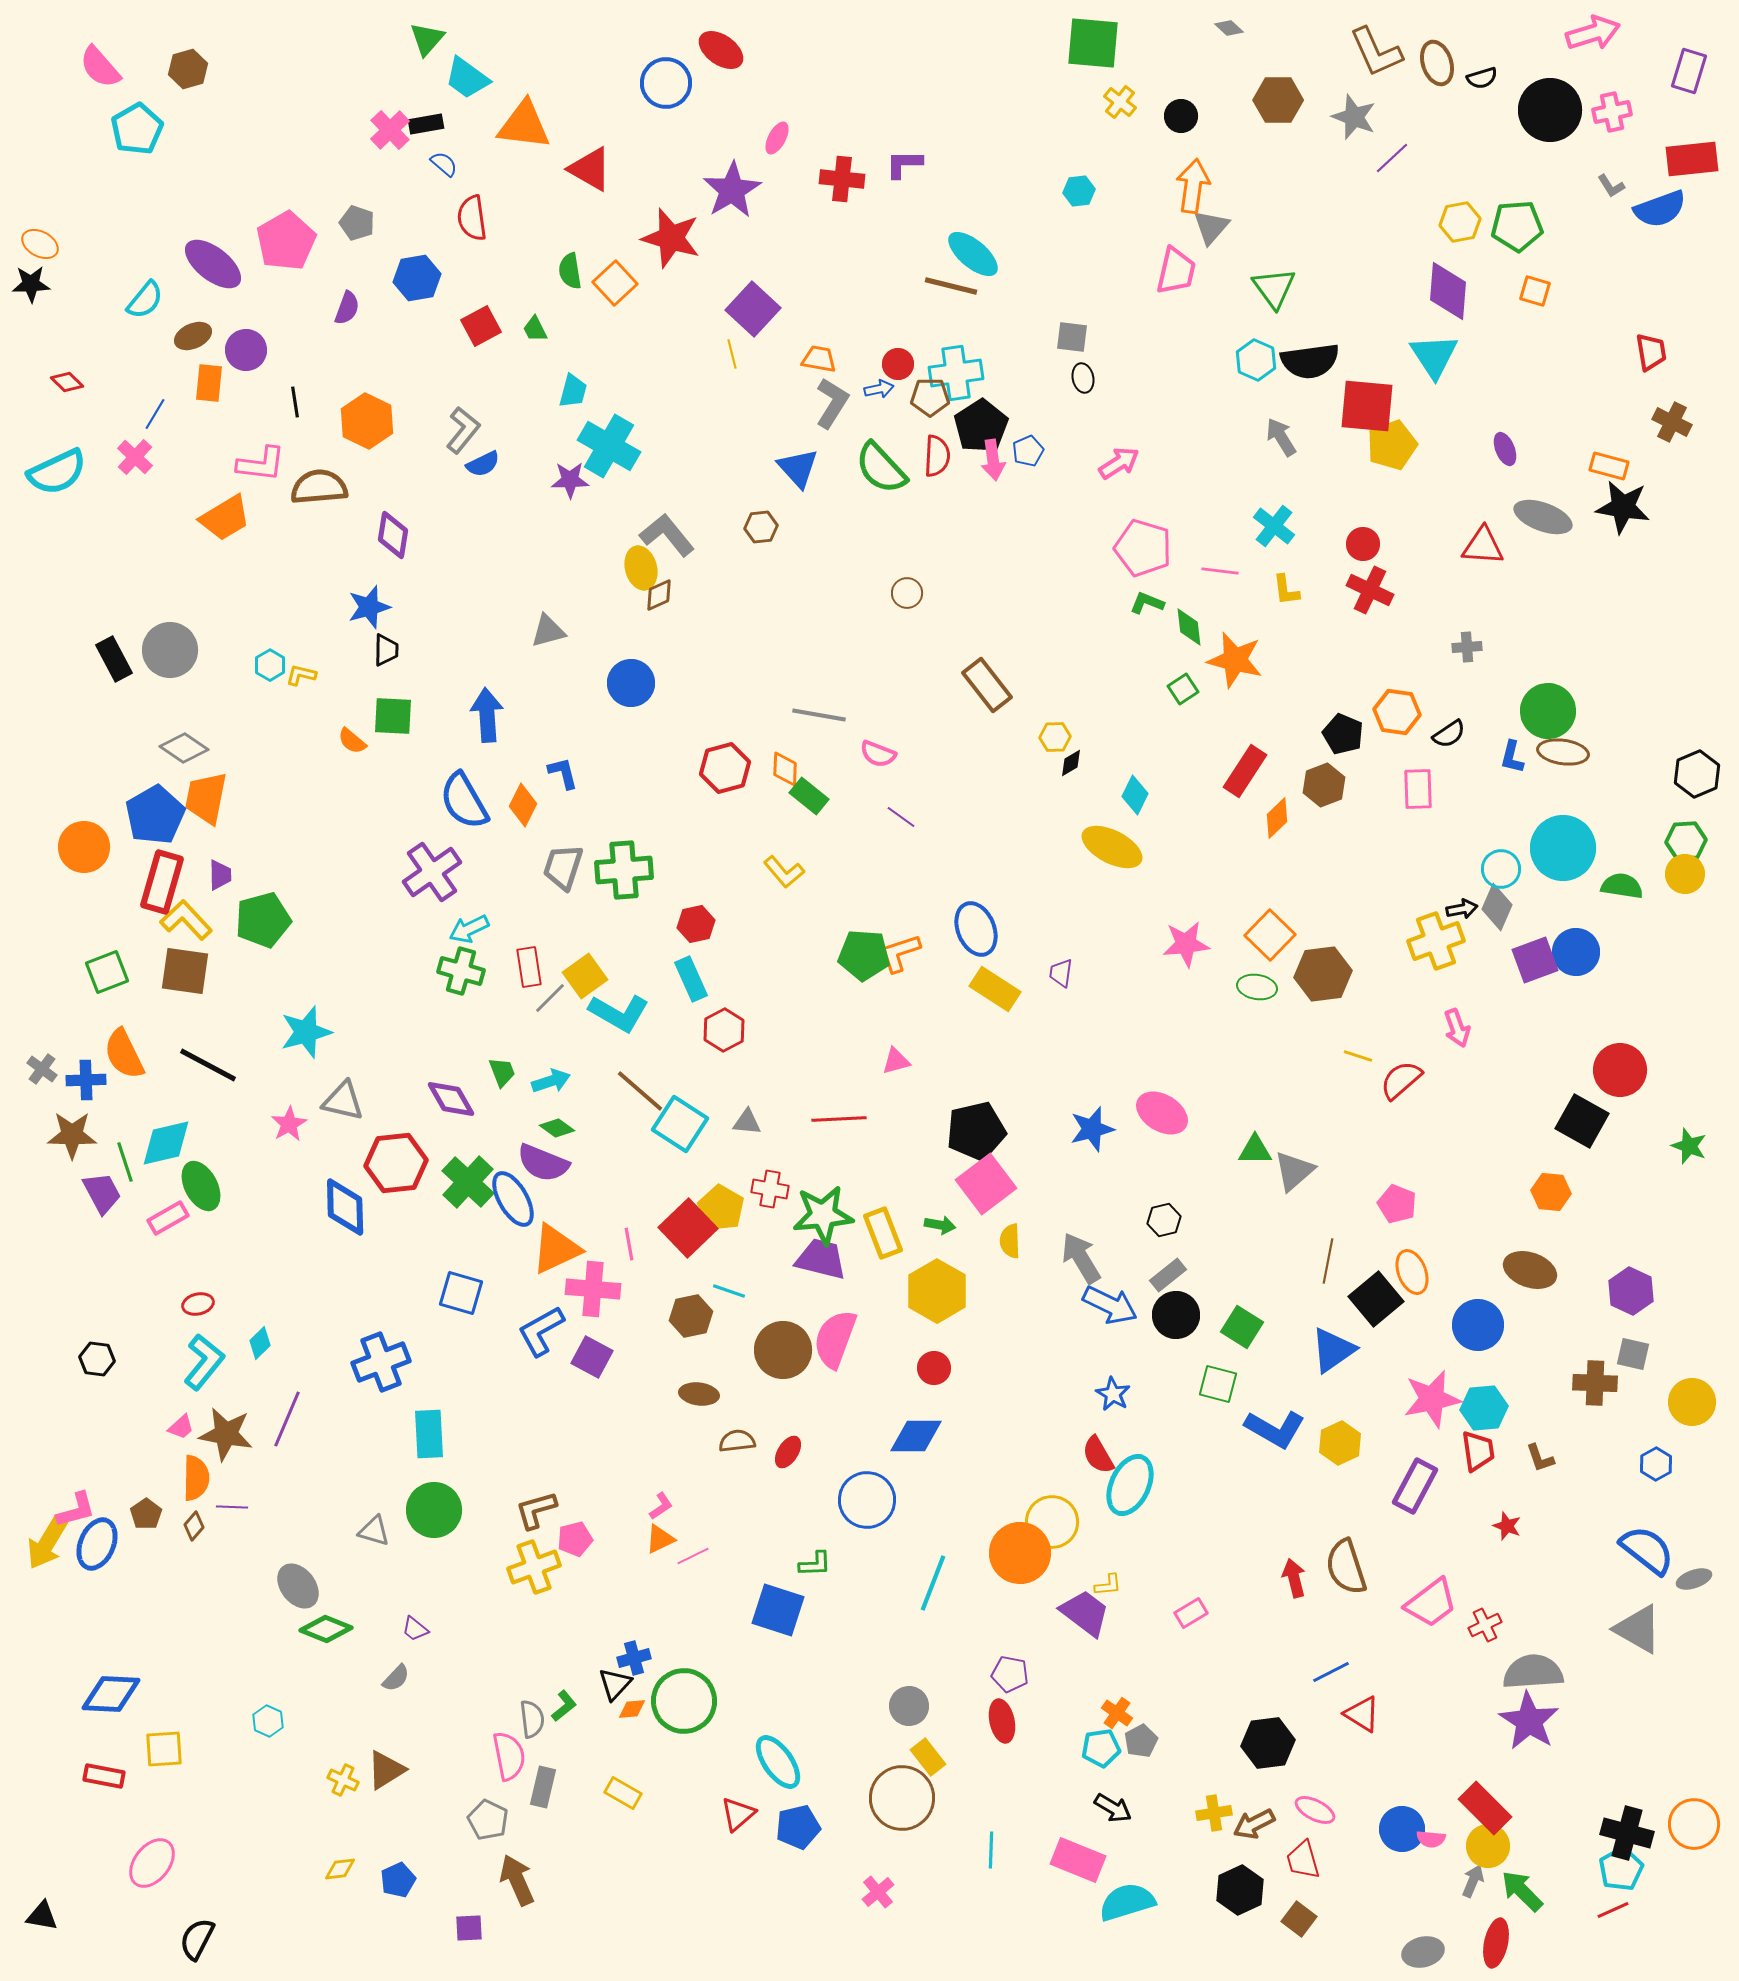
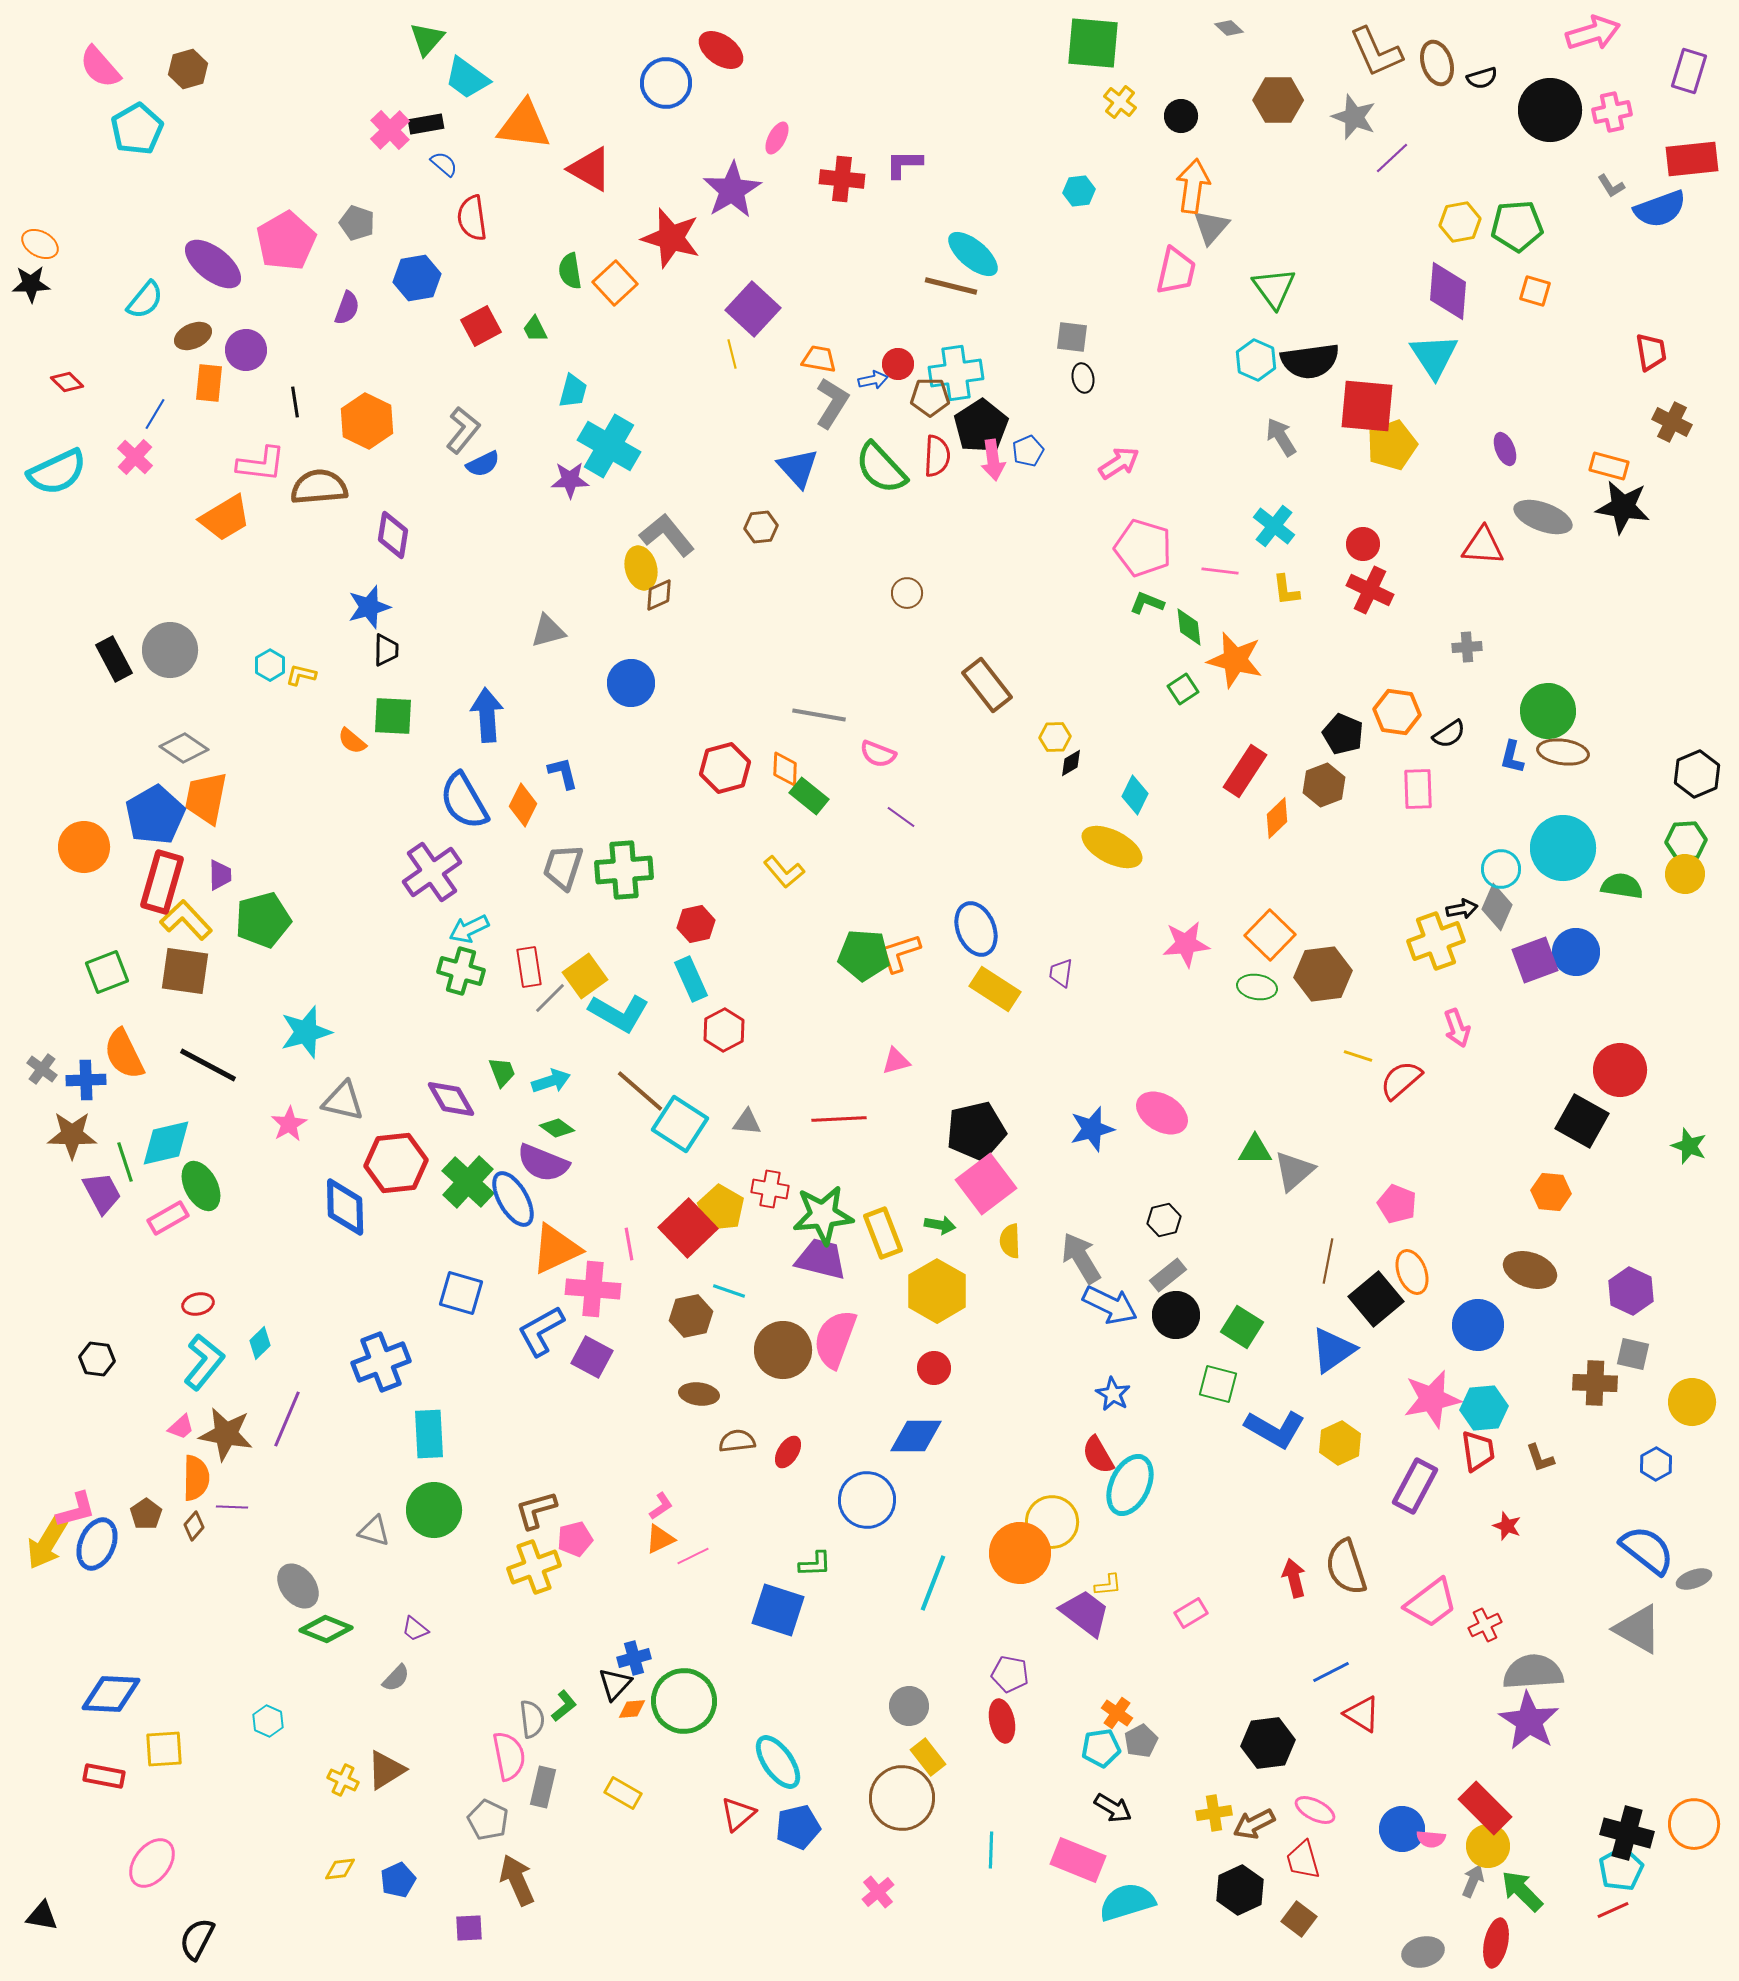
blue arrow at (879, 389): moved 6 px left, 9 px up
